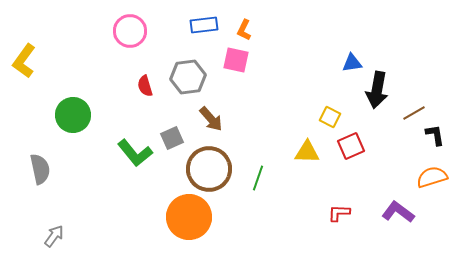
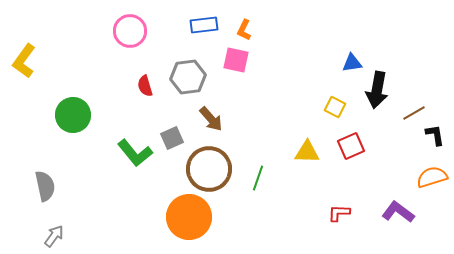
yellow square: moved 5 px right, 10 px up
gray semicircle: moved 5 px right, 17 px down
